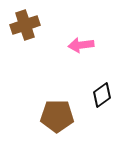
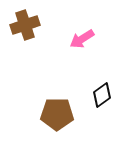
pink arrow: moved 1 px right, 6 px up; rotated 25 degrees counterclockwise
brown pentagon: moved 2 px up
